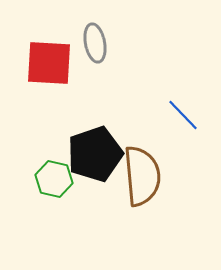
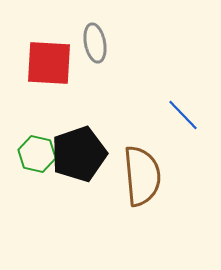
black pentagon: moved 16 px left
green hexagon: moved 17 px left, 25 px up
